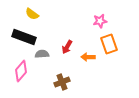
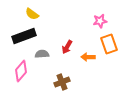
black rectangle: moved 1 px up; rotated 40 degrees counterclockwise
